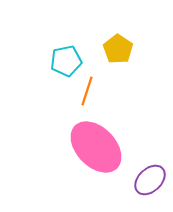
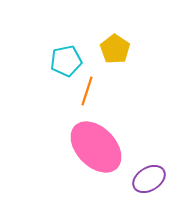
yellow pentagon: moved 3 px left
purple ellipse: moved 1 px left, 1 px up; rotated 12 degrees clockwise
